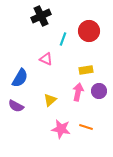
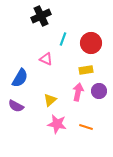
red circle: moved 2 px right, 12 px down
pink star: moved 4 px left, 5 px up
